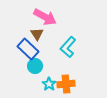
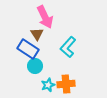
pink arrow: rotated 35 degrees clockwise
blue rectangle: rotated 10 degrees counterclockwise
cyan star: moved 1 px left, 1 px down; rotated 16 degrees clockwise
